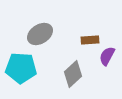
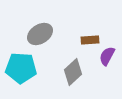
gray diamond: moved 2 px up
